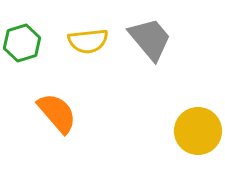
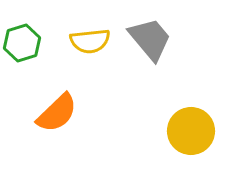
yellow semicircle: moved 2 px right
orange semicircle: rotated 87 degrees clockwise
yellow circle: moved 7 px left
